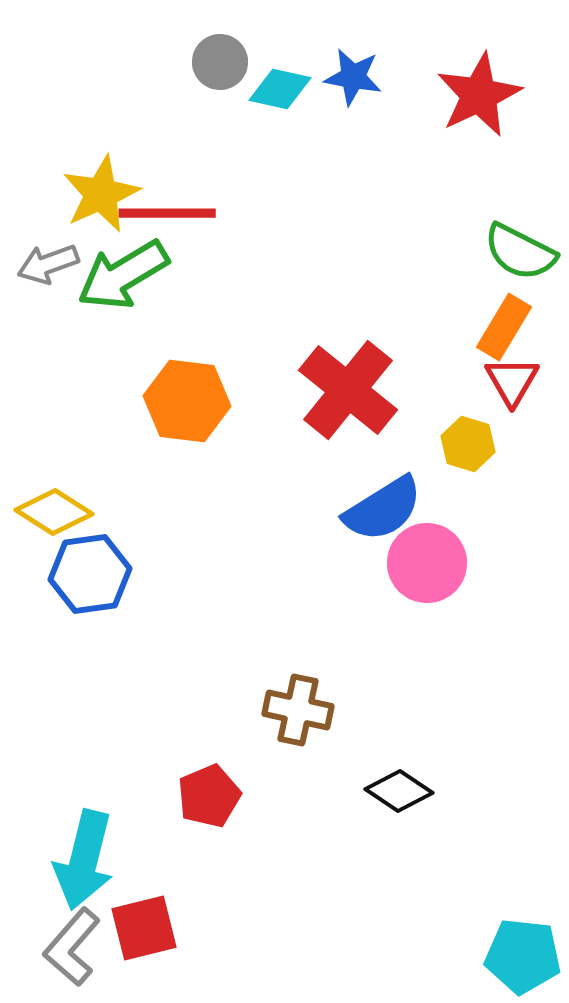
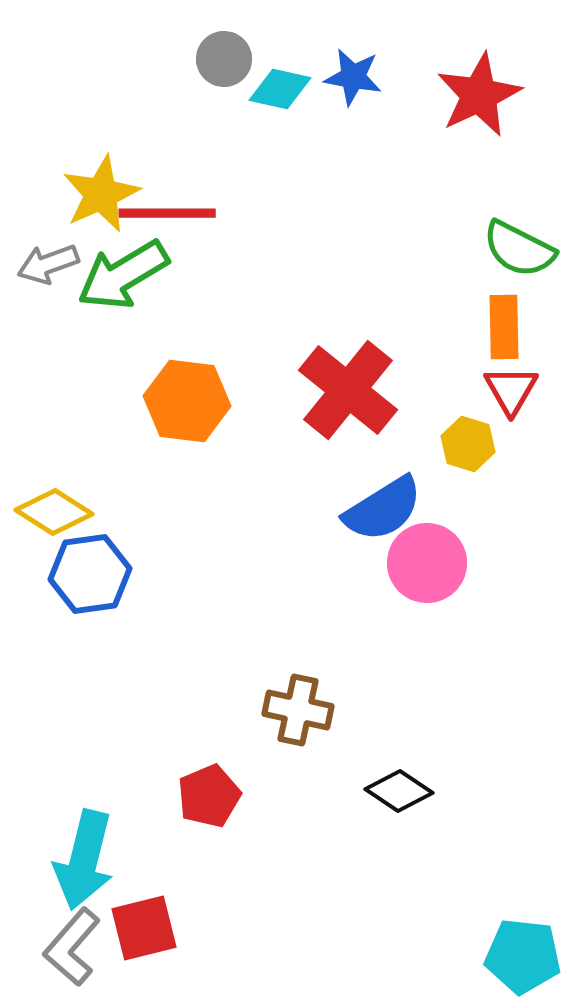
gray circle: moved 4 px right, 3 px up
green semicircle: moved 1 px left, 3 px up
orange rectangle: rotated 32 degrees counterclockwise
red triangle: moved 1 px left, 9 px down
